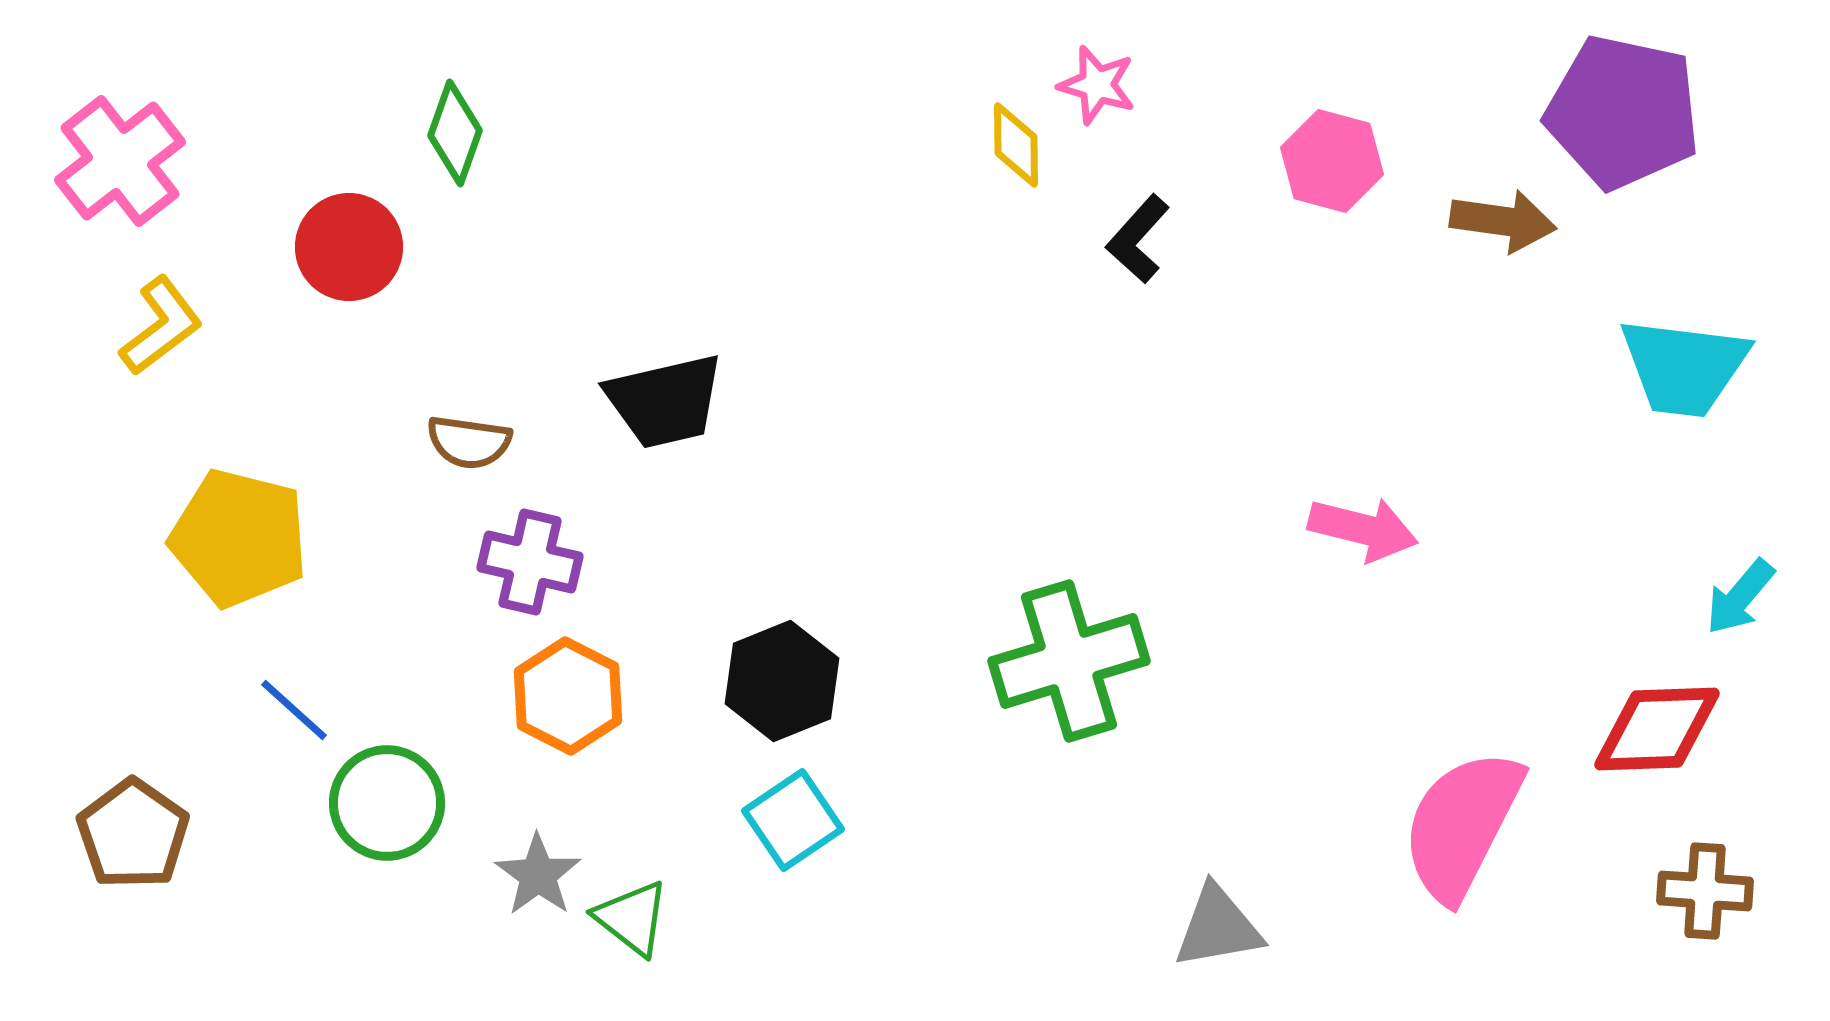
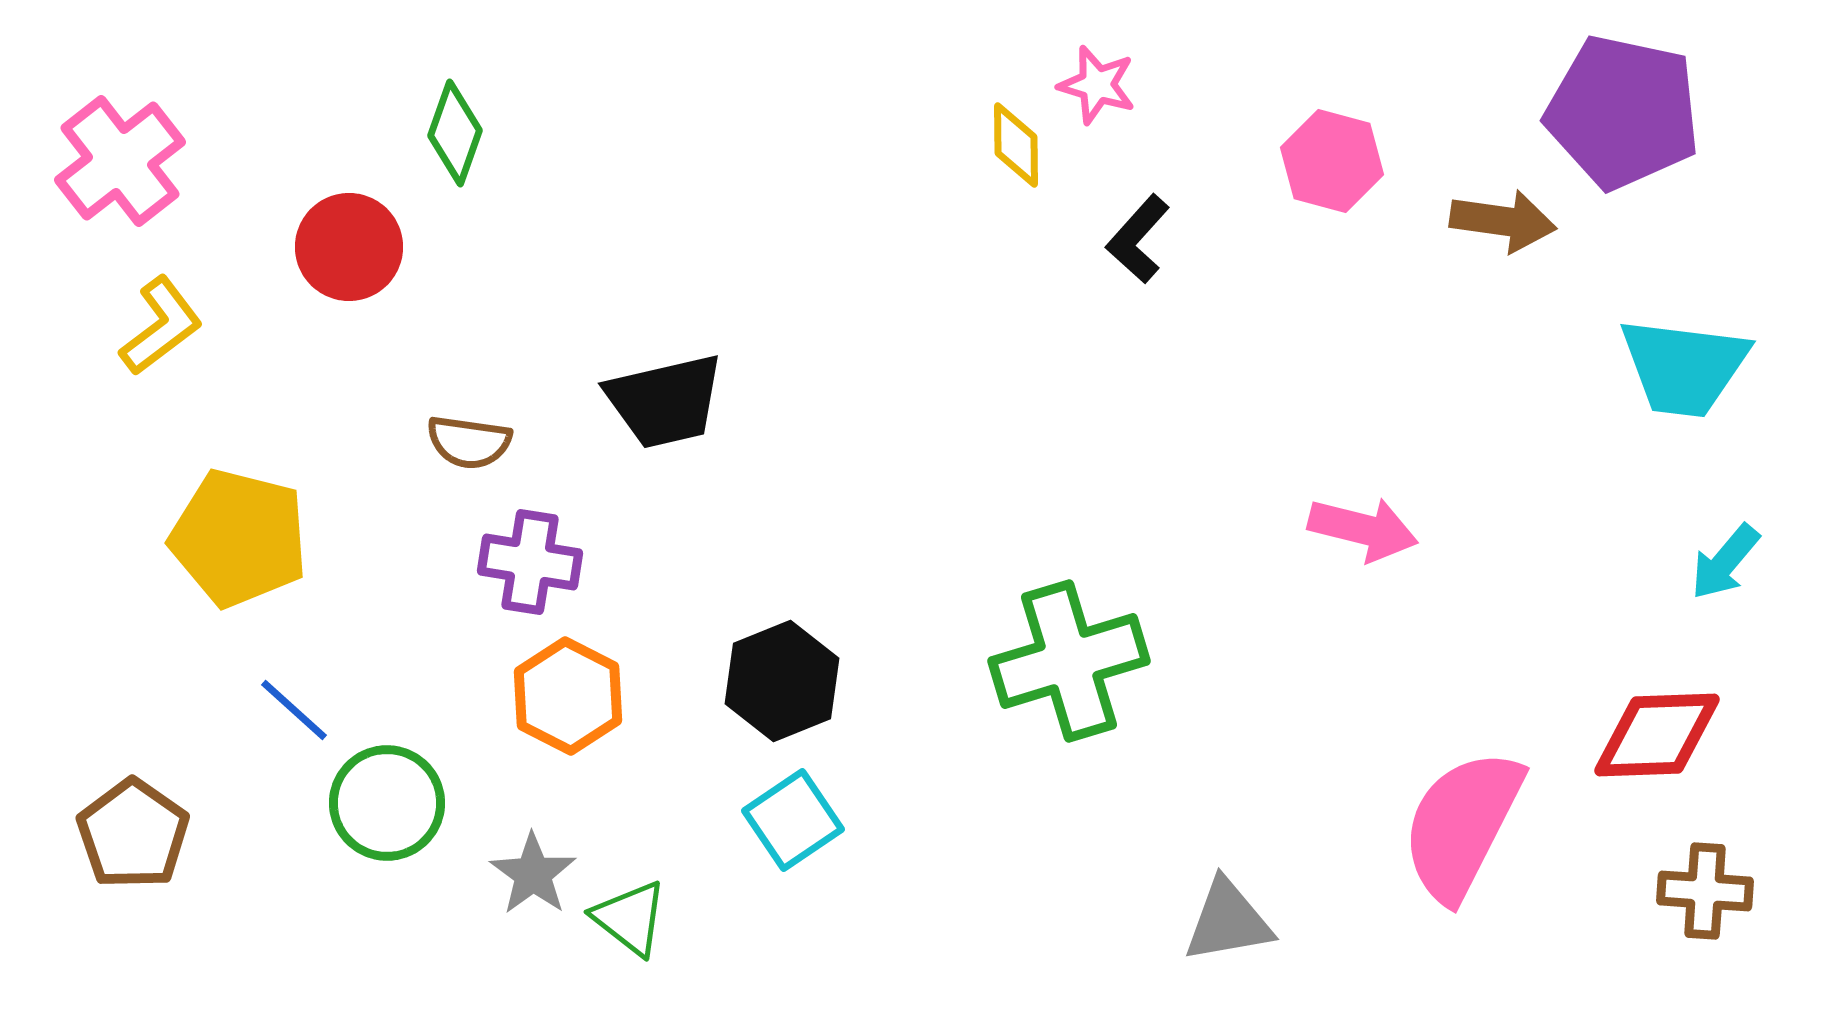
purple cross: rotated 4 degrees counterclockwise
cyan arrow: moved 15 px left, 35 px up
red diamond: moved 6 px down
gray star: moved 5 px left, 1 px up
green triangle: moved 2 px left
gray triangle: moved 10 px right, 6 px up
